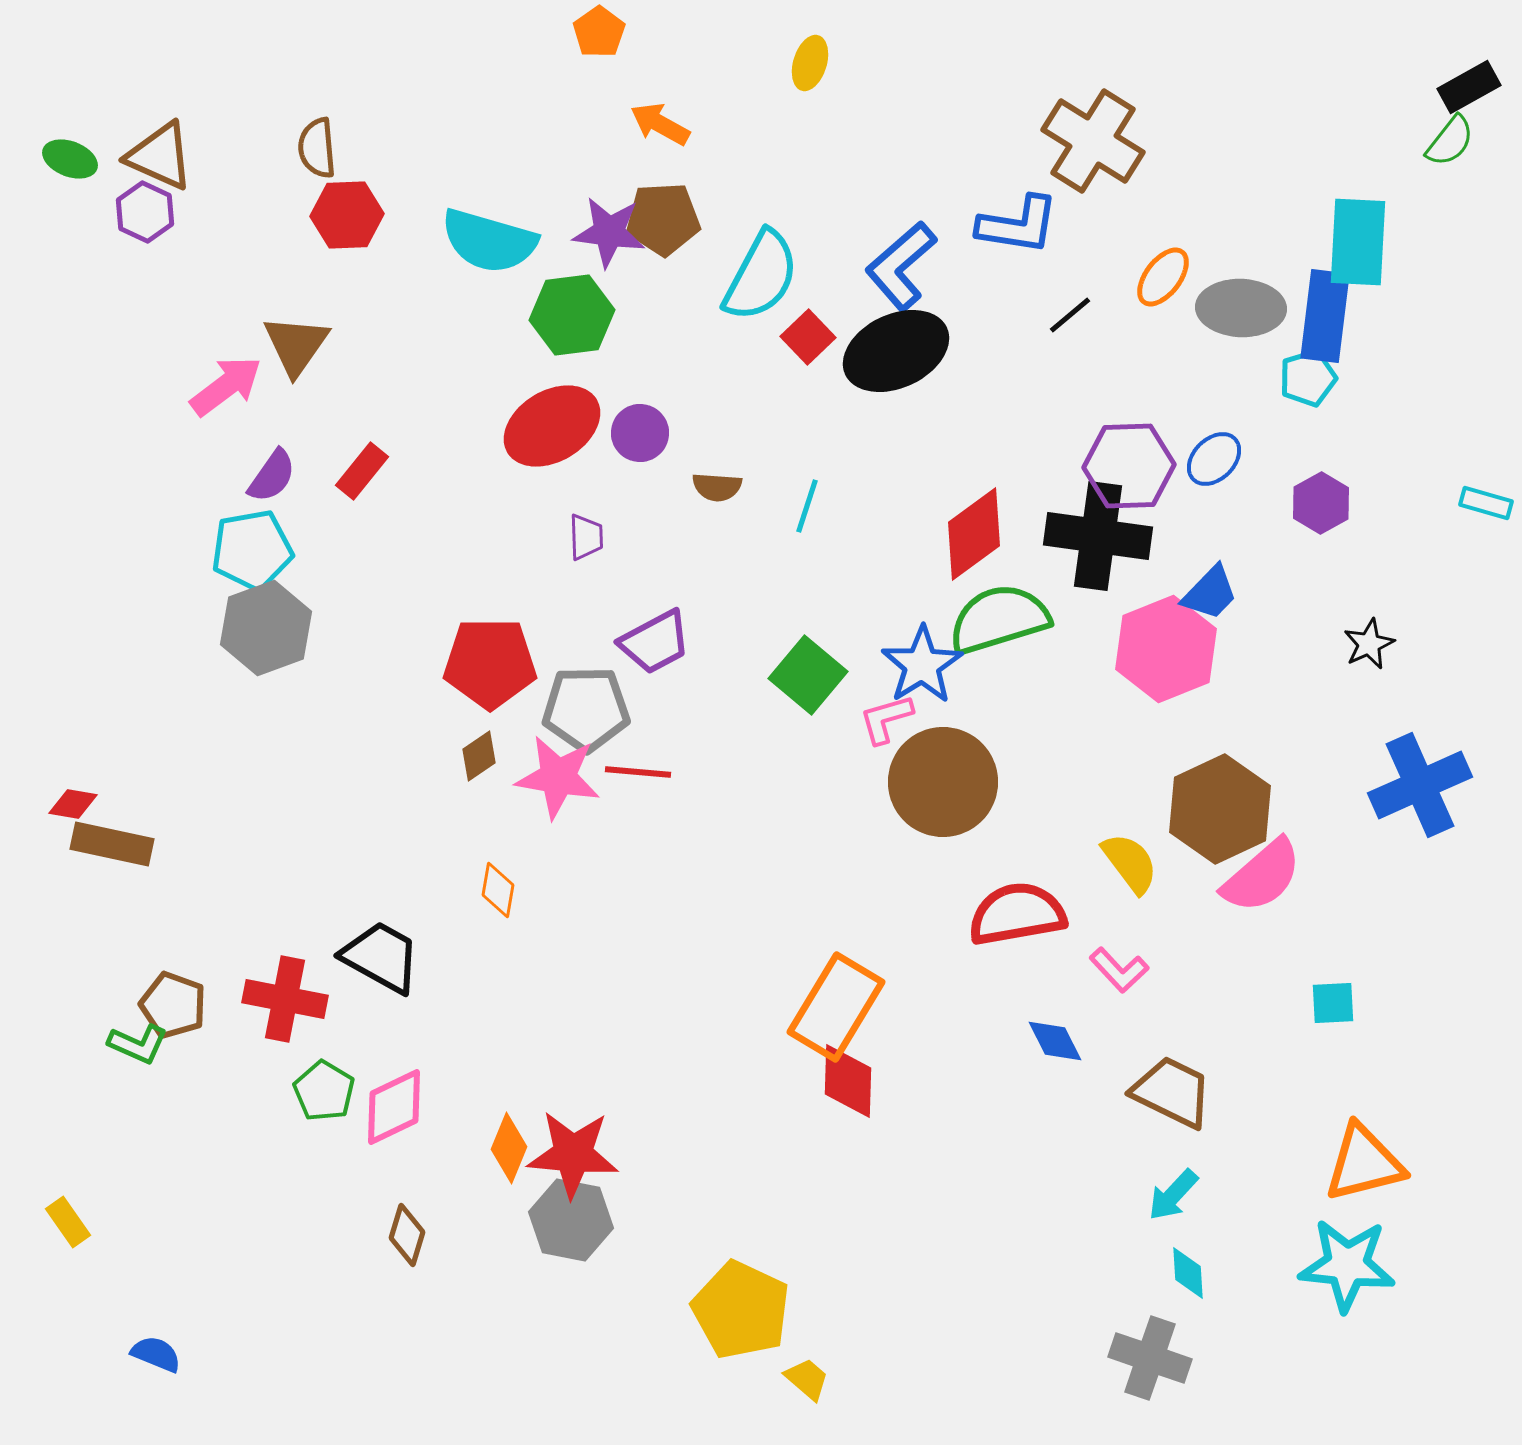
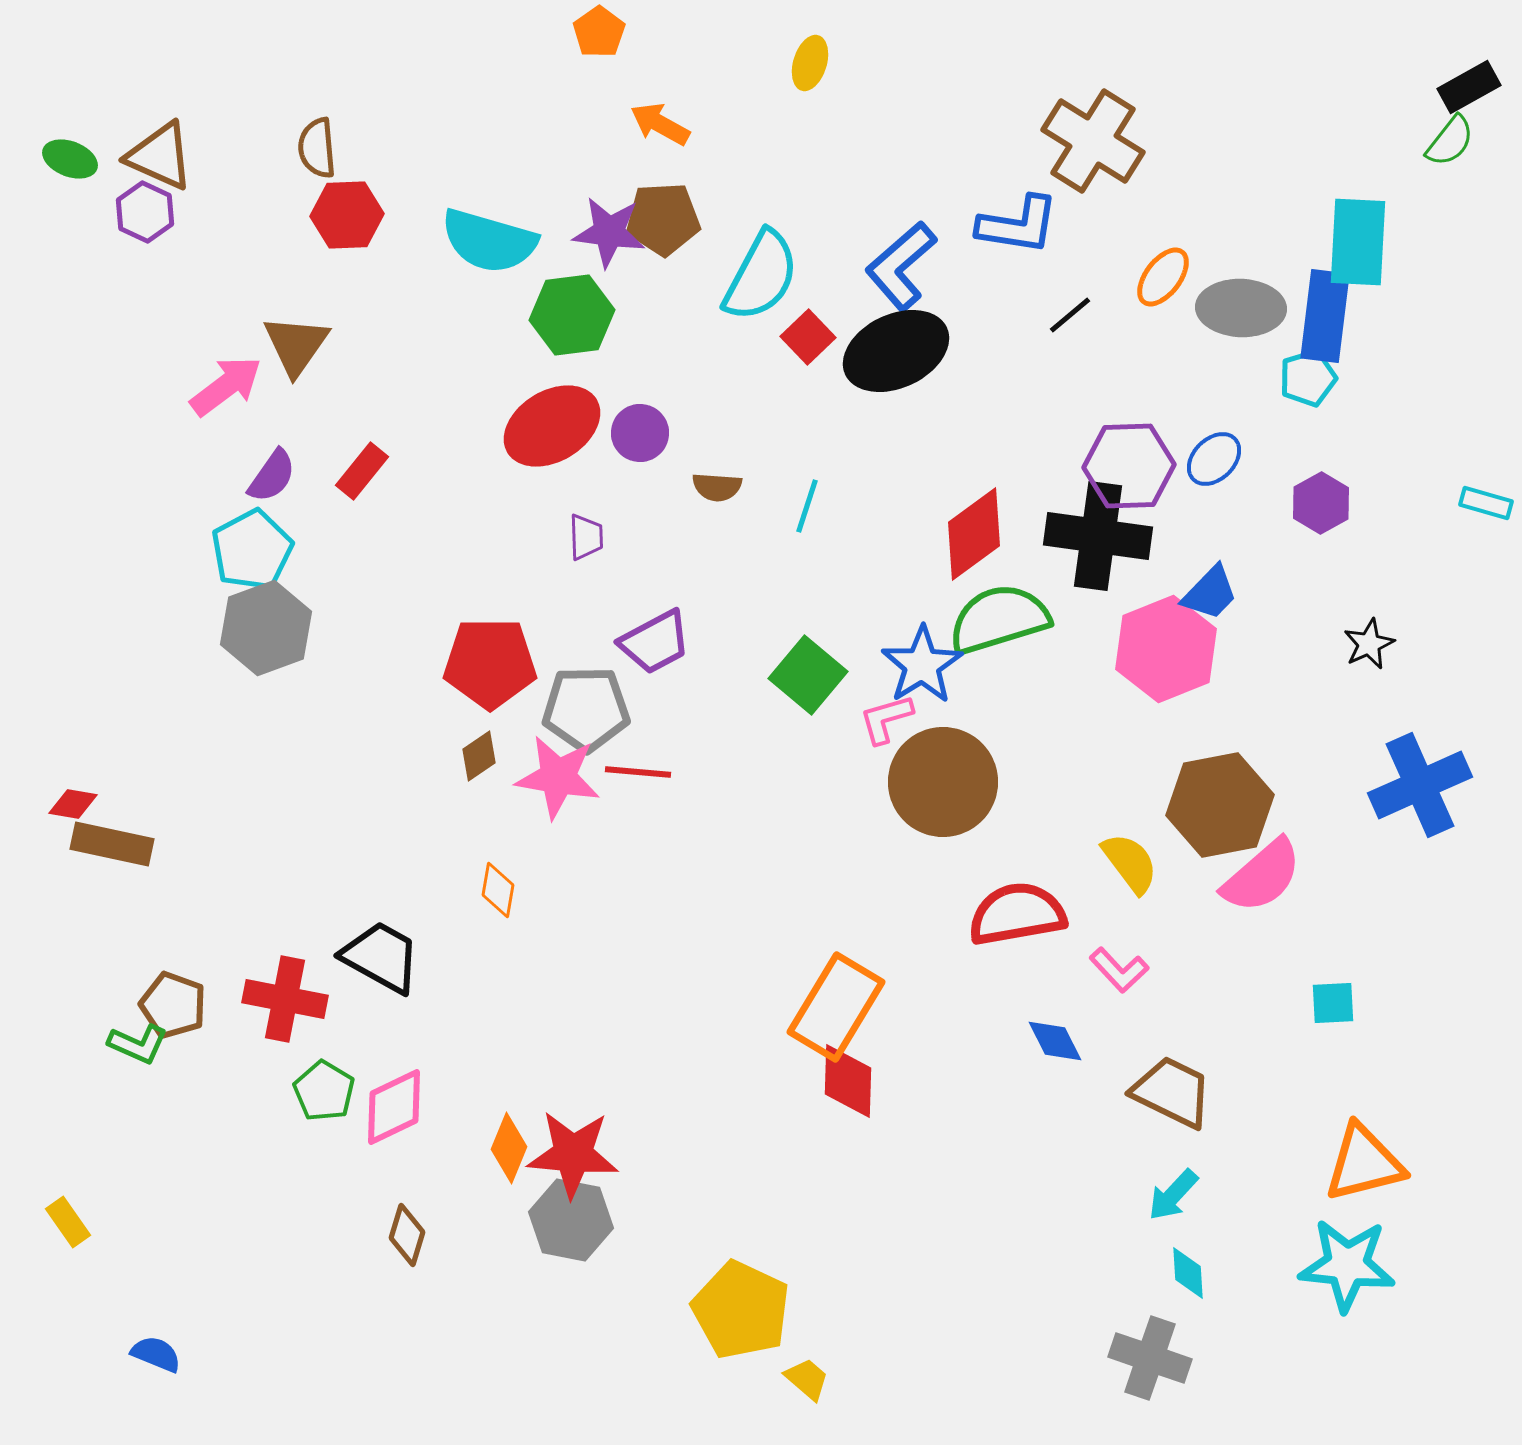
cyan pentagon at (252, 550): rotated 18 degrees counterclockwise
brown hexagon at (1220, 809): moved 4 px up; rotated 14 degrees clockwise
